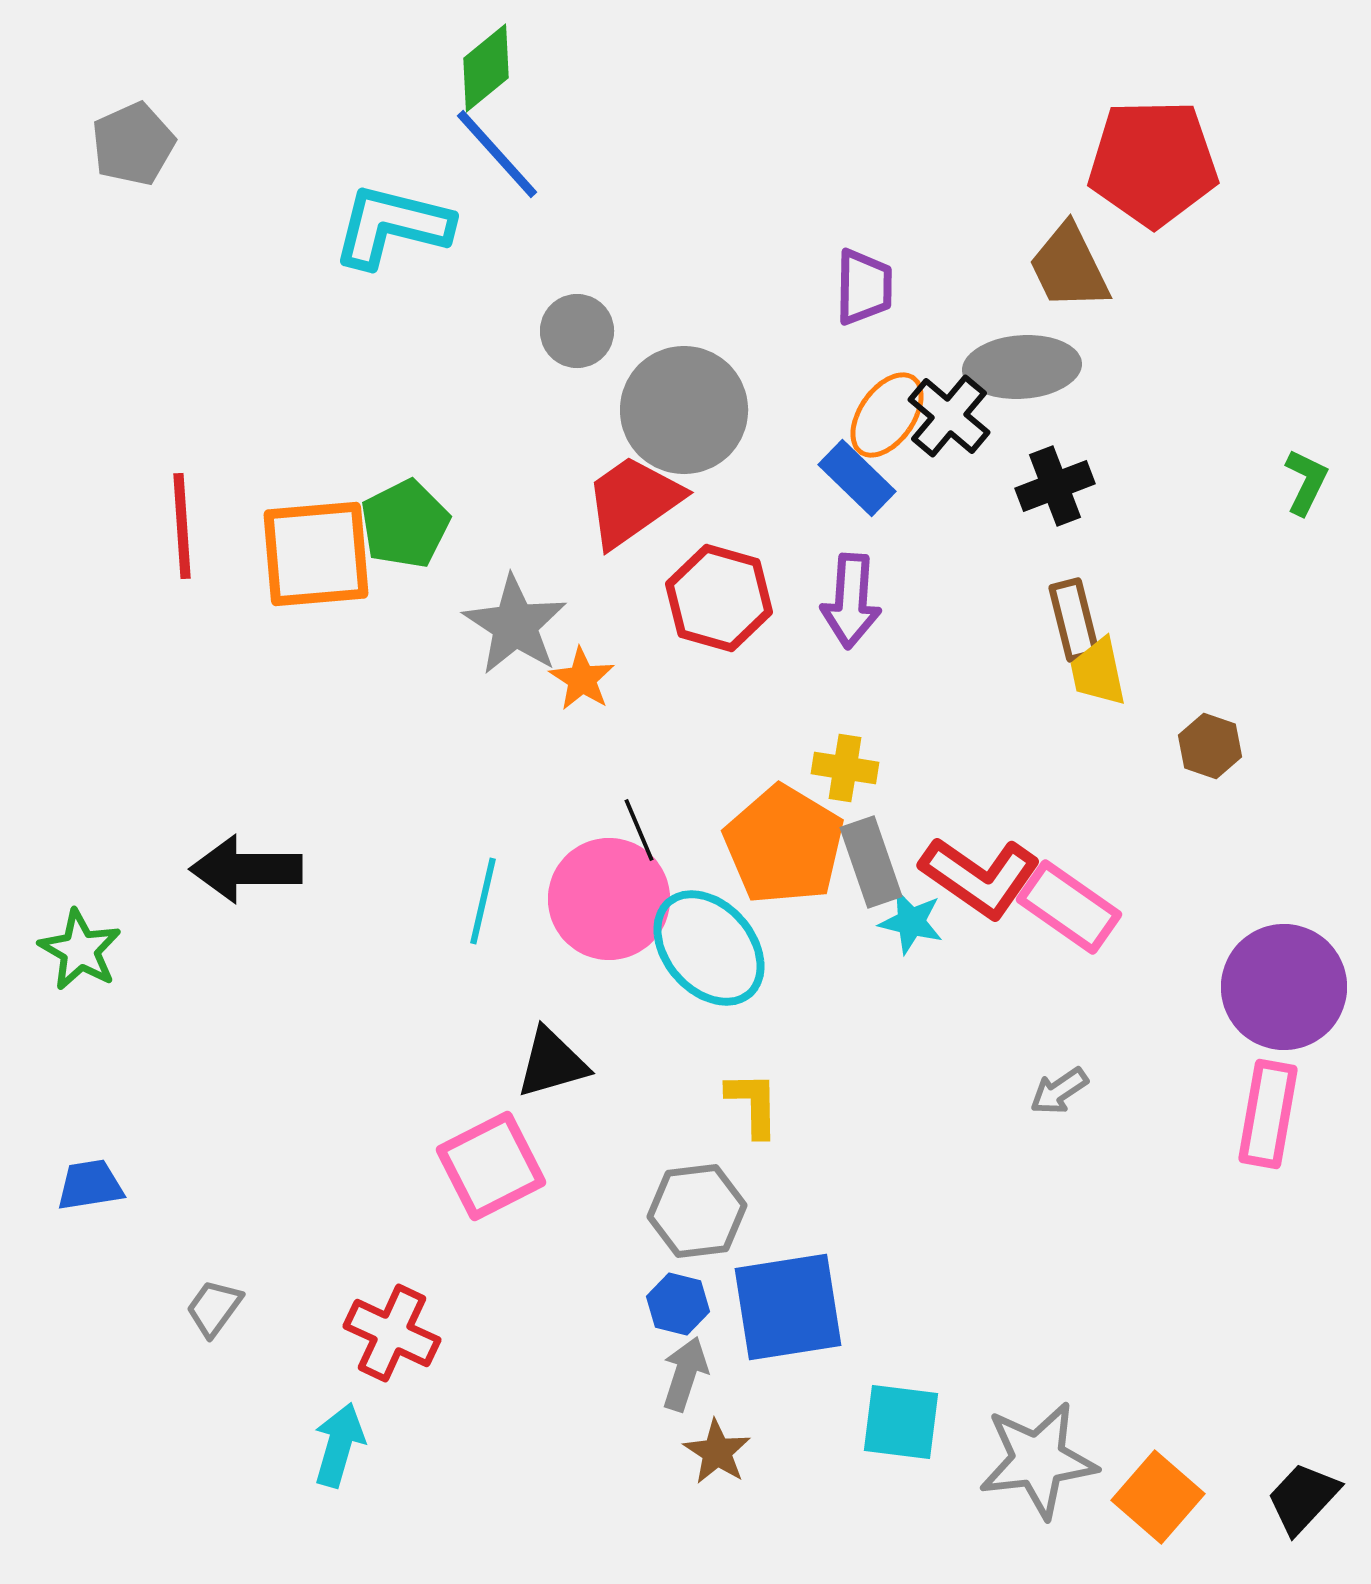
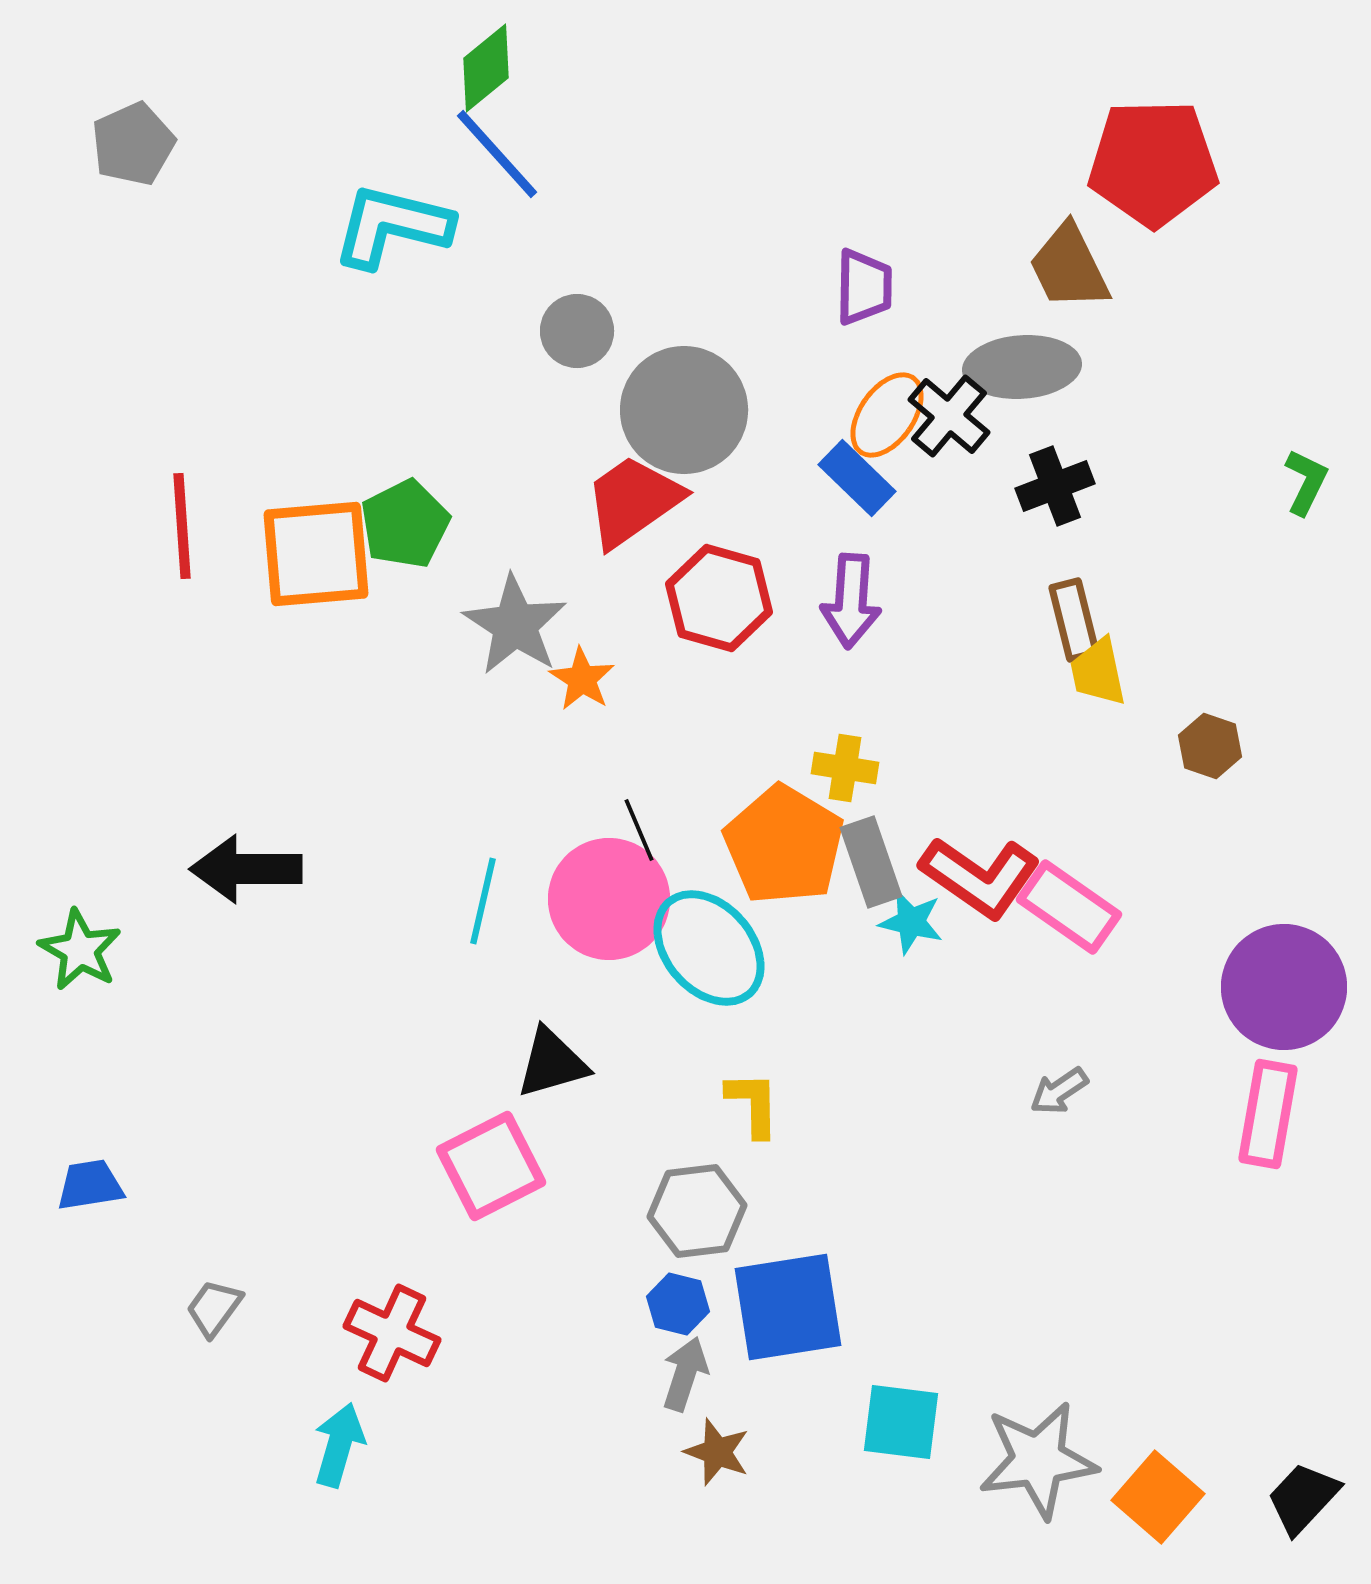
brown star at (717, 1452): rotated 12 degrees counterclockwise
